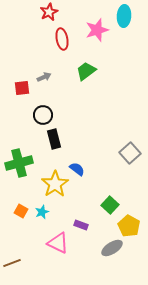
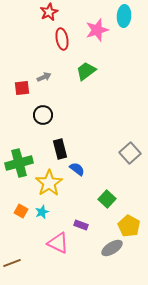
black rectangle: moved 6 px right, 10 px down
yellow star: moved 6 px left, 1 px up
green square: moved 3 px left, 6 px up
